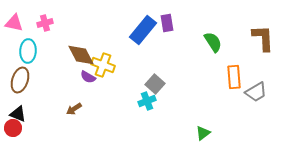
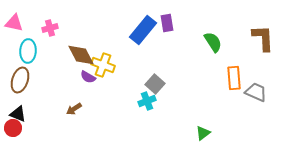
pink cross: moved 5 px right, 5 px down
orange rectangle: moved 1 px down
gray trapezoid: rotated 125 degrees counterclockwise
